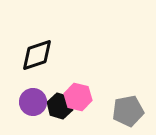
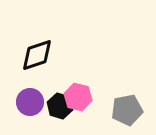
purple circle: moved 3 px left
gray pentagon: moved 1 px left, 1 px up
